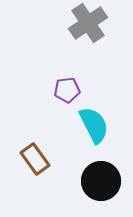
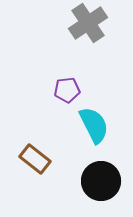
brown rectangle: rotated 16 degrees counterclockwise
